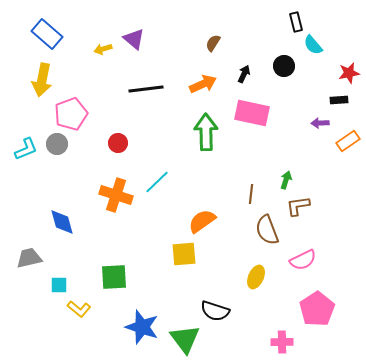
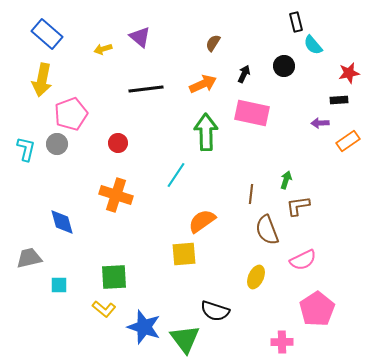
purple triangle at (134, 39): moved 6 px right, 2 px up
cyan L-shape at (26, 149): rotated 55 degrees counterclockwise
cyan line at (157, 182): moved 19 px right, 7 px up; rotated 12 degrees counterclockwise
yellow L-shape at (79, 309): moved 25 px right
blue star at (142, 327): moved 2 px right
